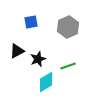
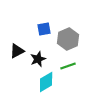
blue square: moved 13 px right, 7 px down
gray hexagon: moved 12 px down
